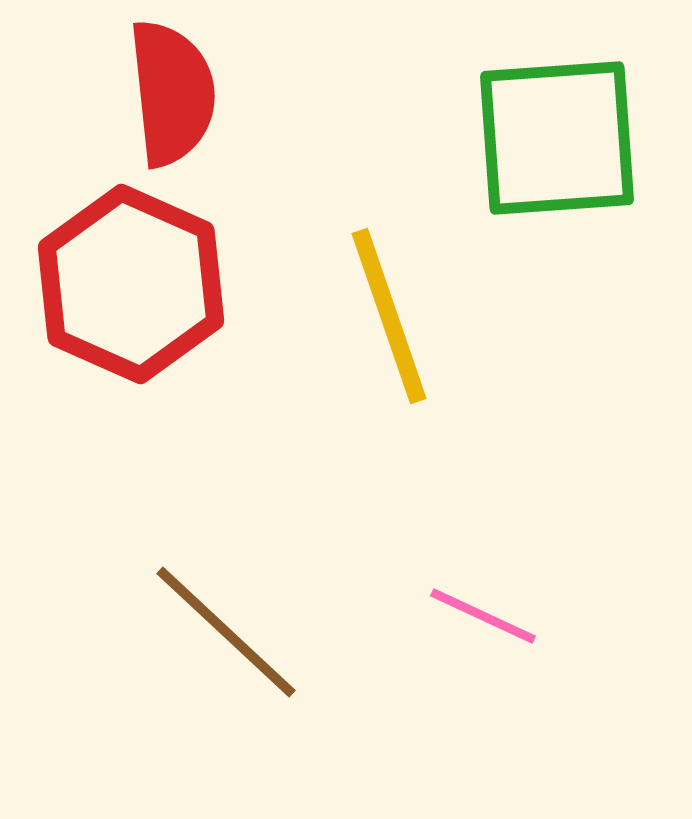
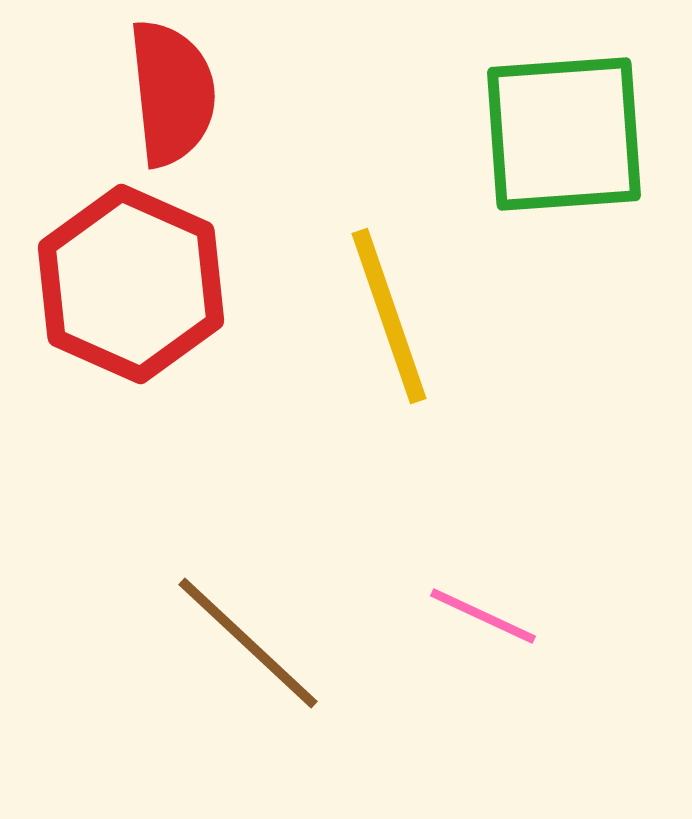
green square: moved 7 px right, 4 px up
brown line: moved 22 px right, 11 px down
